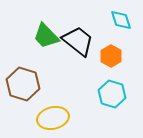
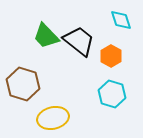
black trapezoid: moved 1 px right
